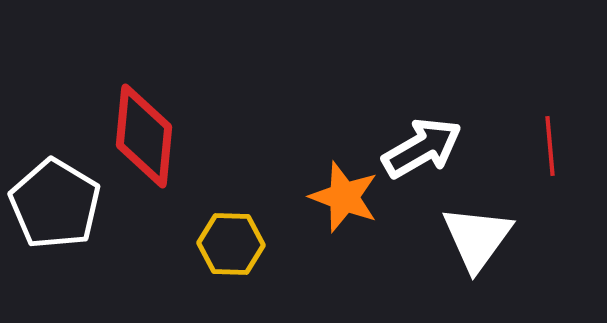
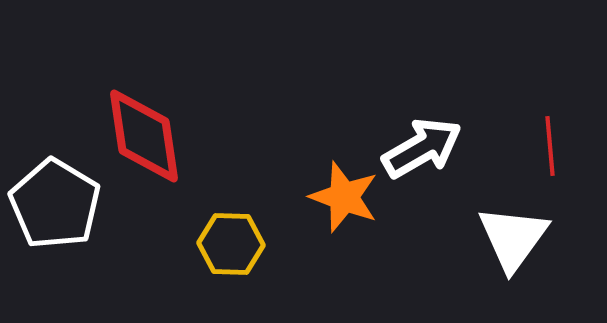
red diamond: rotated 14 degrees counterclockwise
white triangle: moved 36 px right
